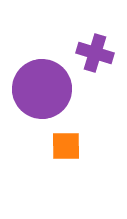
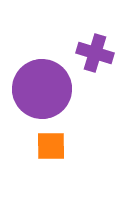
orange square: moved 15 px left
